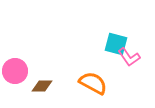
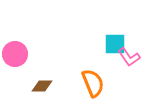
cyan square: moved 1 px left; rotated 15 degrees counterclockwise
pink circle: moved 17 px up
orange semicircle: rotated 40 degrees clockwise
